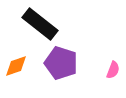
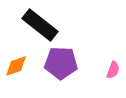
black rectangle: moved 1 px down
purple pentagon: rotated 16 degrees counterclockwise
